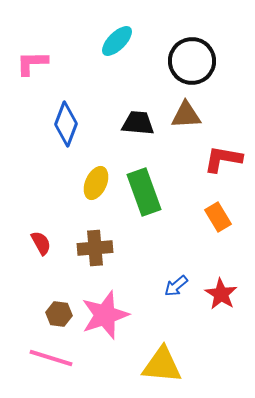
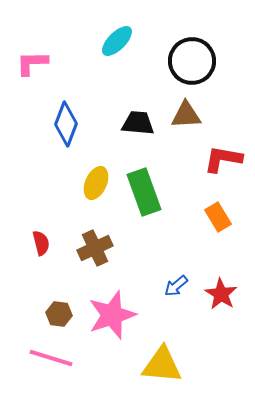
red semicircle: rotated 15 degrees clockwise
brown cross: rotated 20 degrees counterclockwise
pink star: moved 7 px right
